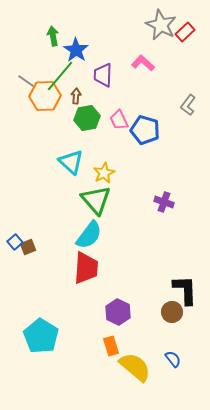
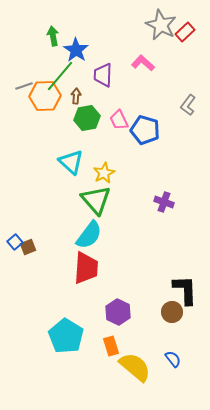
gray line: moved 2 px left, 5 px down; rotated 54 degrees counterclockwise
cyan pentagon: moved 25 px right
